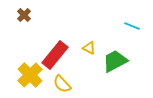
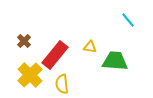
brown cross: moved 26 px down
cyan line: moved 4 px left, 6 px up; rotated 28 degrees clockwise
yellow triangle: moved 1 px right, 1 px up; rotated 16 degrees counterclockwise
green trapezoid: rotated 32 degrees clockwise
yellow semicircle: rotated 36 degrees clockwise
